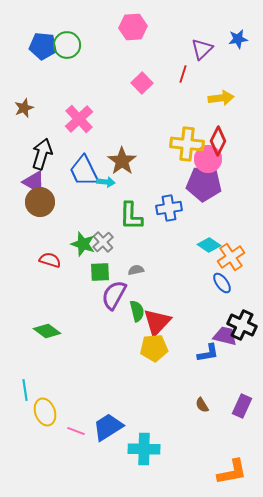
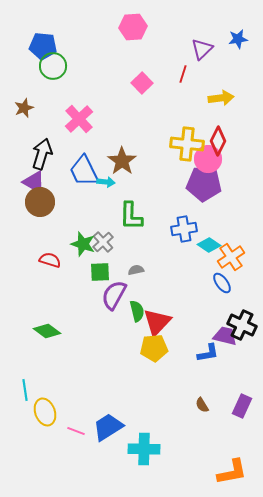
green circle at (67, 45): moved 14 px left, 21 px down
blue cross at (169, 208): moved 15 px right, 21 px down
